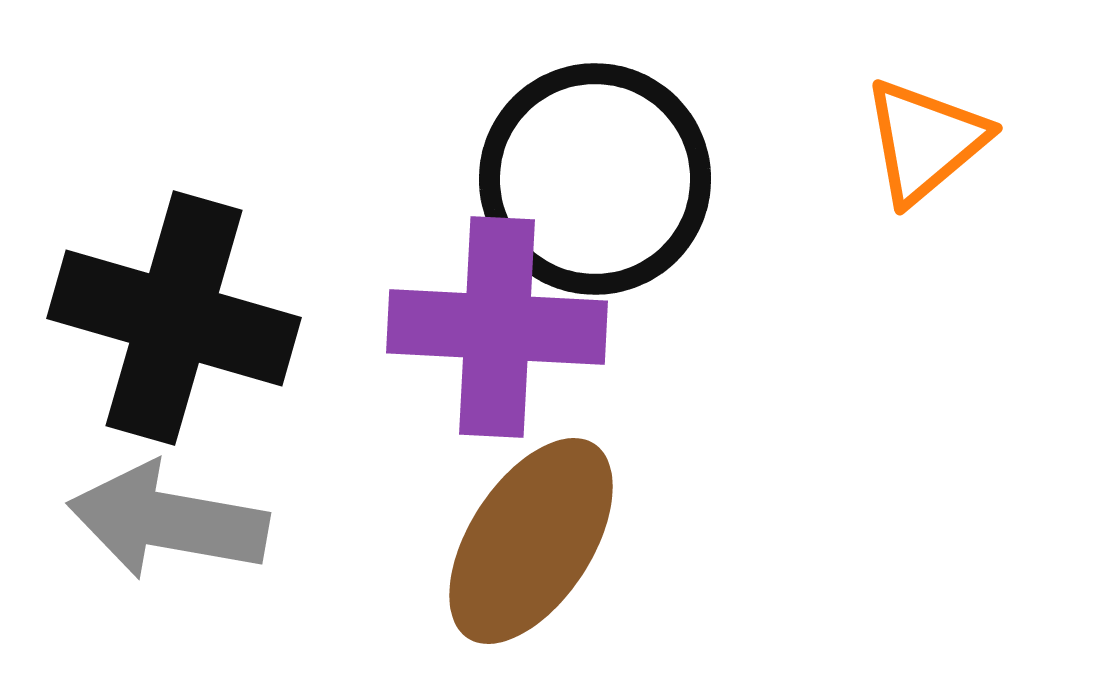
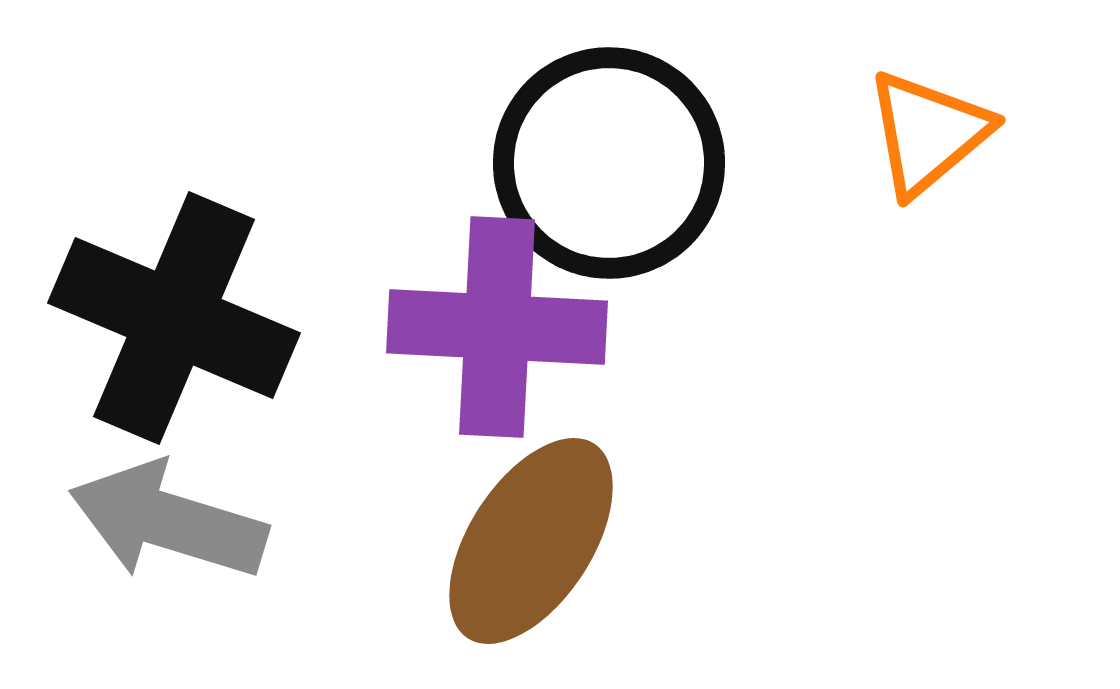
orange triangle: moved 3 px right, 8 px up
black circle: moved 14 px right, 16 px up
black cross: rotated 7 degrees clockwise
gray arrow: rotated 7 degrees clockwise
